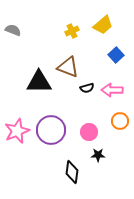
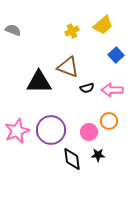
orange circle: moved 11 px left
black diamond: moved 13 px up; rotated 15 degrees counterclockwise
